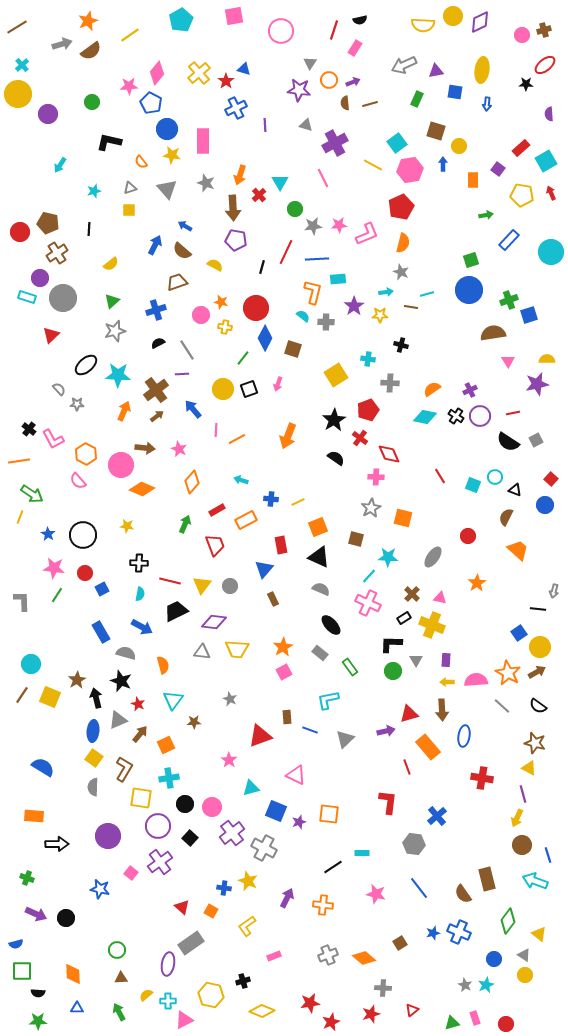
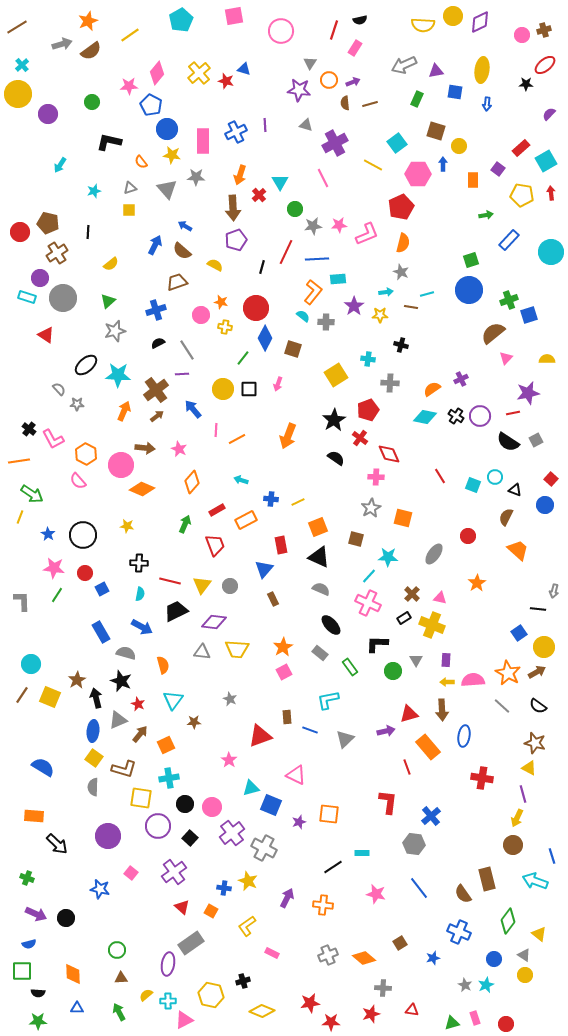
red star at (226, 81): rotated 21 degrees counterclockwise
blue pentagon at (151, 103): moved 2 px down
blue cross at (236, 108): moved 24 px down
purple semicircle at (549, 114): rotated 48 degrees clockwise
pink hexagon at (410, 170): moved 8 px right, 4 px down; rotated 10 degrees clockwise
gray star at (206, 183): moved 10 px left, 6 px up; rotated 18 degrees counterclockwise
red arrow at (551, 193): rotated 16 degrees clockwise
black line at (89, 229): moved 1 px left, 3 px down
purple pentagon at (236, 240): rotated 30 degrees counterclockwise
orange L-shape at (313, 292): rotated 25 degrees clockwise
green triangle at (112, 301): moved 4 px left
brown semicircle at (493, 333): rotated 30 degrees counterclockwise
red triangle at (51, 335): moved 5 px left; rotated 42 degrees counterclockwise
pink triangle at (508, 361): moved 2 px left, 3 px up; rotated 16 degrees clockwise
purple star at (537, 384): moved 9 px left, 9 px down
black square at (249, 389): rotated 18 degrees clockwise
purple cross at (470, 390): moved 9 px left, 11 px up
gray ellipse at (433, 557): moved 1 px right, 3 px up
black L-shape at (391, 644): moved 14 px left
yellow circle at (540, 647): moved 4 px right
pink semicircle at (476, 680): moved 3 px left
brown L-shape at (124, 769): rotated 75 degrees clockwise
blue square at (276, 811): moved 5 px left, 6 px up
blue cross at (437, 816): moved 6 px left
black arrow at (57, 844): rotated 45 degrees clockwise
brown circle at (522, 845): moved 9 px left
blue line at (548, 855): moved 4 px right, 1 px down
purple cross at (160, 862): moved 14 px right, 10 px down
blue star at (433, 933): moved 25 px down
blue semicircle at (16, 944): moved 13 px right
pink rectangle at (274, 956): moved 2 px left, 3 px up; rotated 48 degrees clockwise
red triangle at (412, 1010): rotated 48 degrees clockwise
red star at (331, 1022): rotated 24 degrees clockwise
